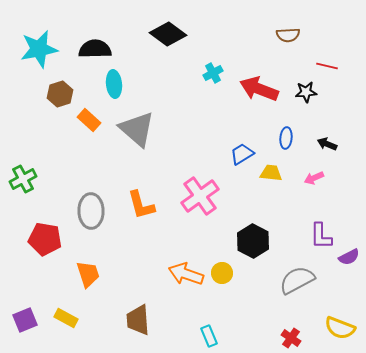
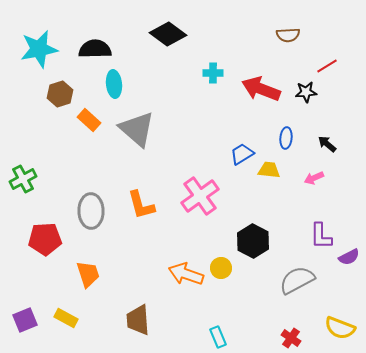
red line: rotated 45 degrees counterclockwise
cyan cross: rotated 30 degrees clockwise
red arrow: moved 2 px right
black arrow: rotated 18 degrees clockwise
yellow trapezoid: moved 2 px left, 3 px up
red pentagon: rotated 12 degrees counterclockwise
yellow circle: moved 1 px left, 5 px up
cyan rectangle: moved 9 px right, 1 px down
